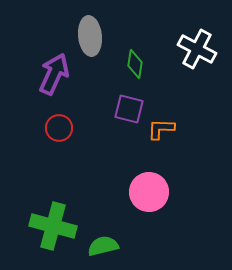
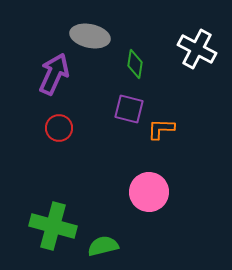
gray ellipse: rotated 72 degrees counterclockwise
